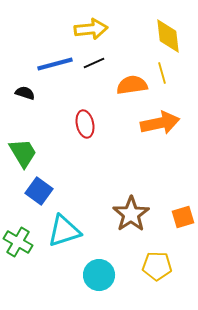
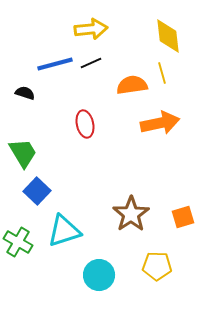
black line: moved 3 px left
blue square: moved 2 px left; rotated 8 degrees clockwise
